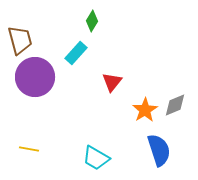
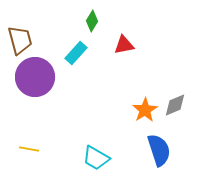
red triangle: moved 12 px right, 37 px up; rotated 40 degrees clockwise
